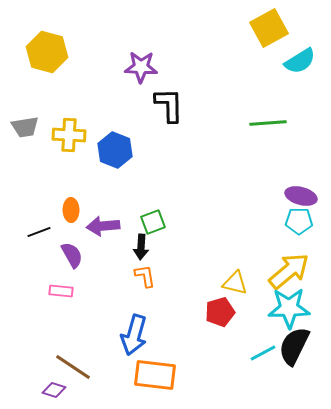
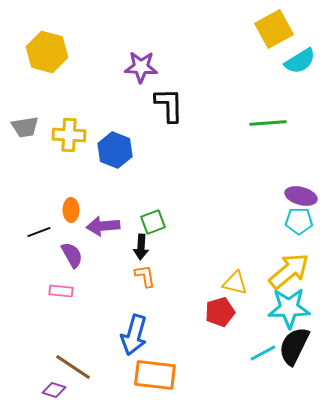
yellow square: moved 5 px right, 1 px down
